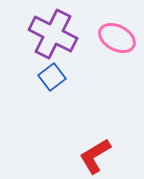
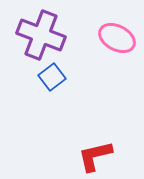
purple cross: moved 12 px left, 1 px down; rotated 6 degrees counterclockwise
red L-shape: rotated 18 degrees clockwise
